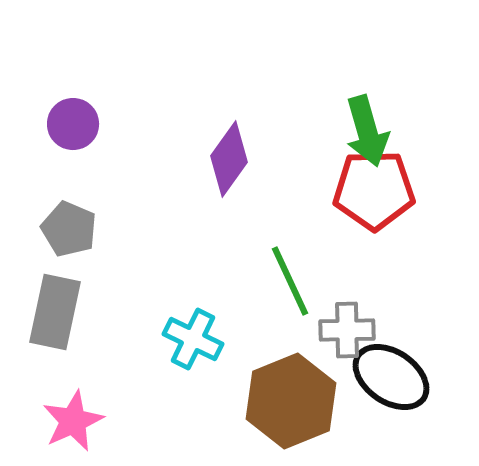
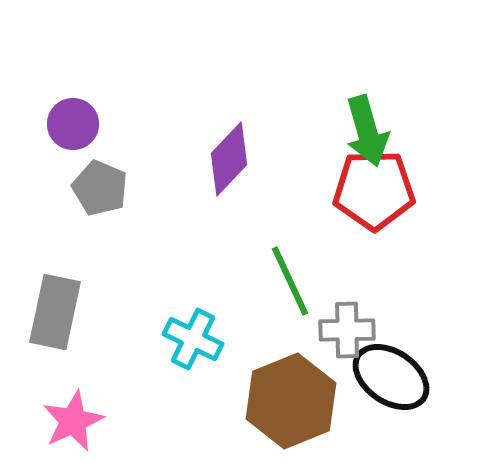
purple diamond: rotated 8 degrees clockwise
gray pentagon: moved 31 px right, 41 px up
